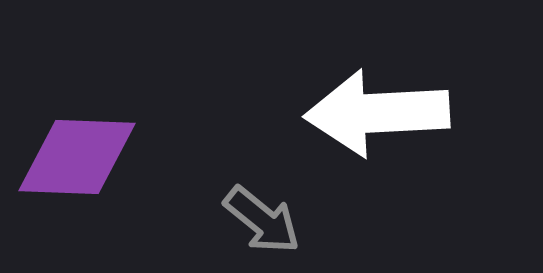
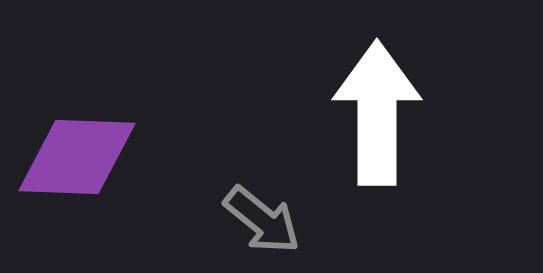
white arrow: rotated 93 degrees clockwise
